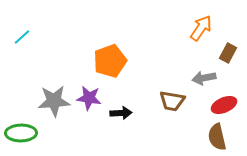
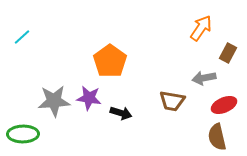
orange pentagon: rotated 16 degrees counterclockwise
black arrow: rotated 20 degrees clockwise
green ellipse: moved 2 px right, 1 px down
